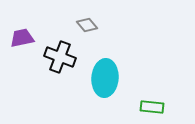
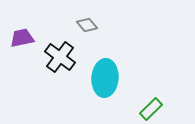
black cross: rotated 16 degrees clockwise
green rectangle: moved 1 px left, 2 px down; rotated 50 degrees counterclockwise
